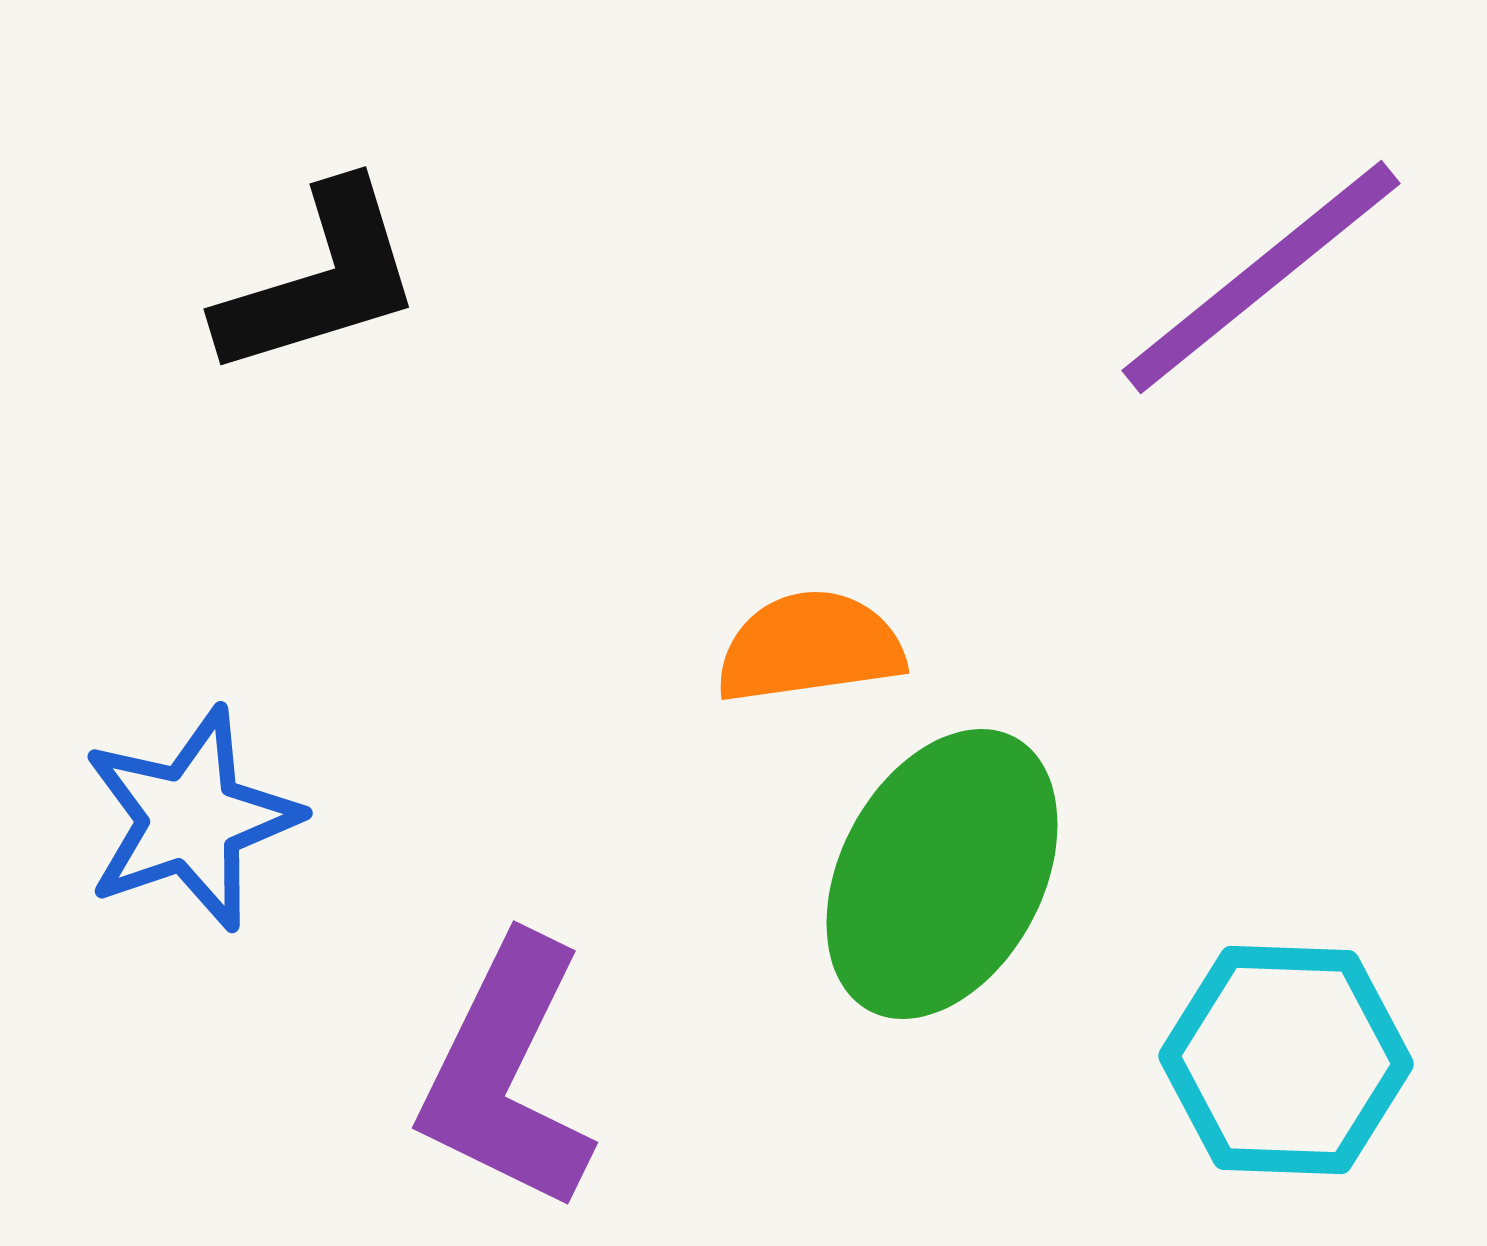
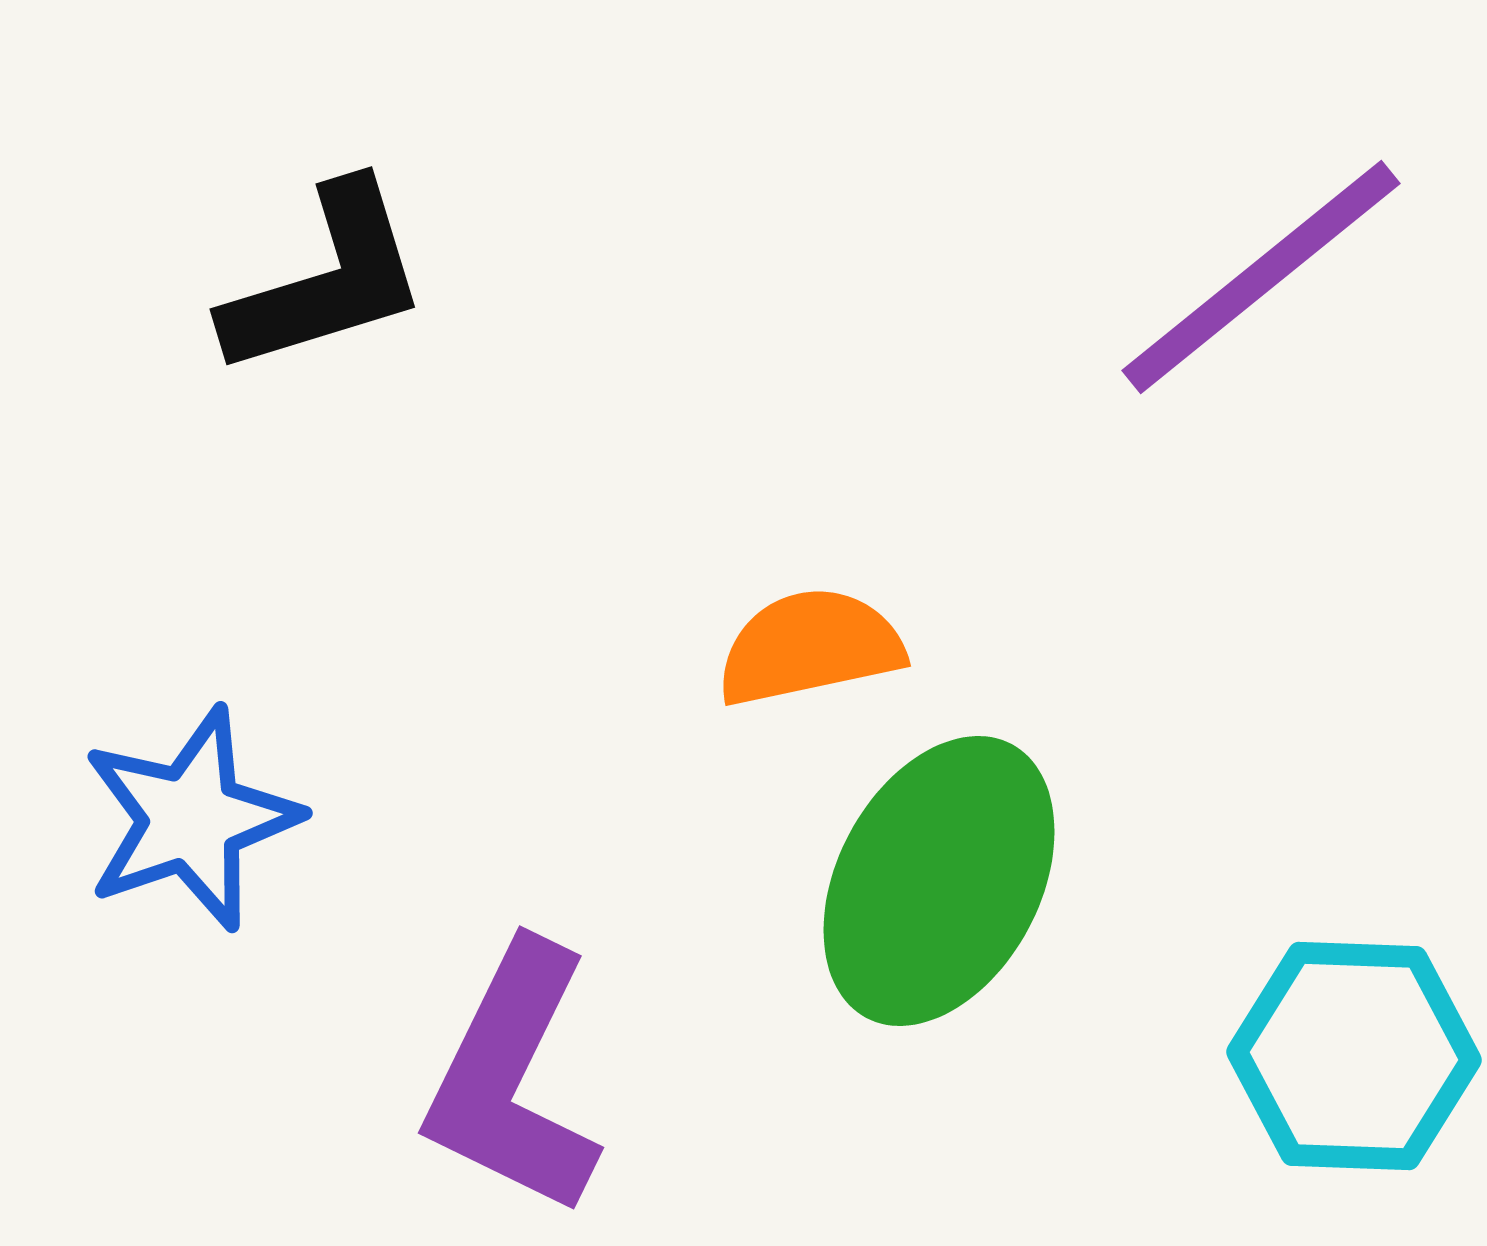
black L-shape: moved 6 px right
orange semicircle: rotated 4 degrees counterclockwise
green ellipse: moved 3 px left, 7 px down
cyan hexagon: moved 68 px right, 4 px up
purple L-shape: moved 6 px right, 5 px down
